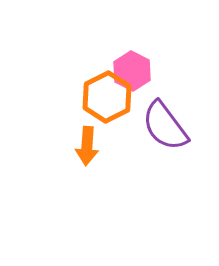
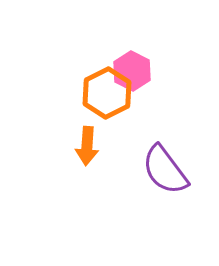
orange hexagon: moved 4 px up
purple semicircle: moved 44 px down
